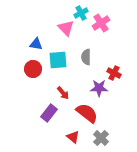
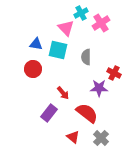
cyan square: moved 10 px up; rotated 18 degrees clockwise
